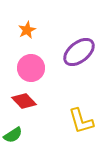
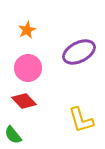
purple ellipse: rotated 12 degrees clockwise
pink circle: moved 3 px left
yellow L-shape: moved 1 px up
green semicircle: rotated 84 degrees clockwise
